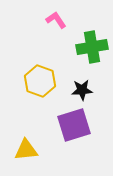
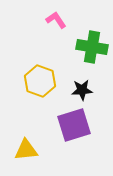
green cross: rotated 20 degrees clockwise
